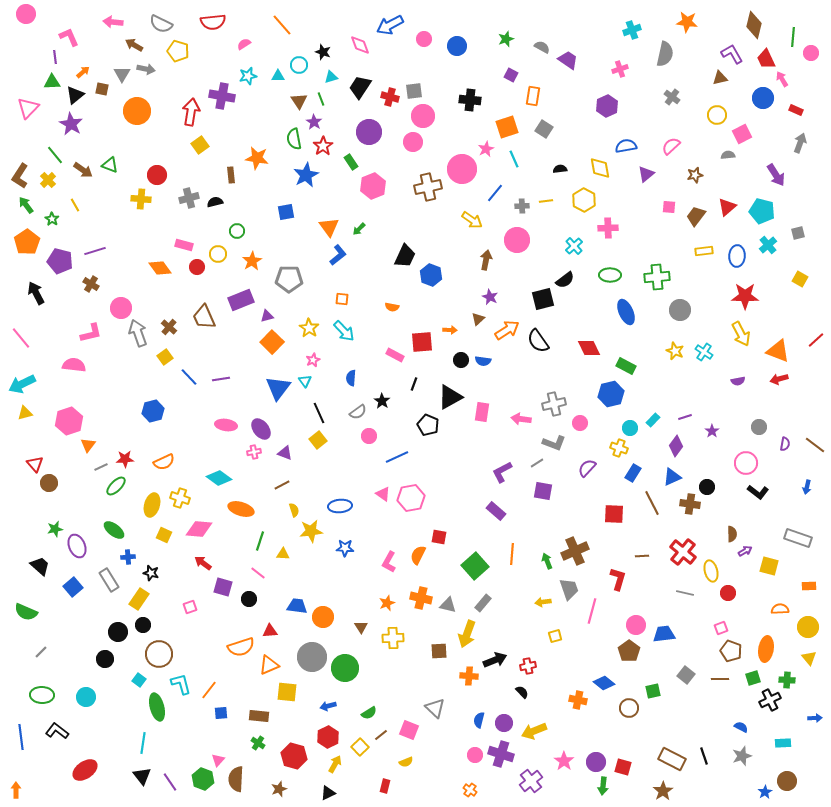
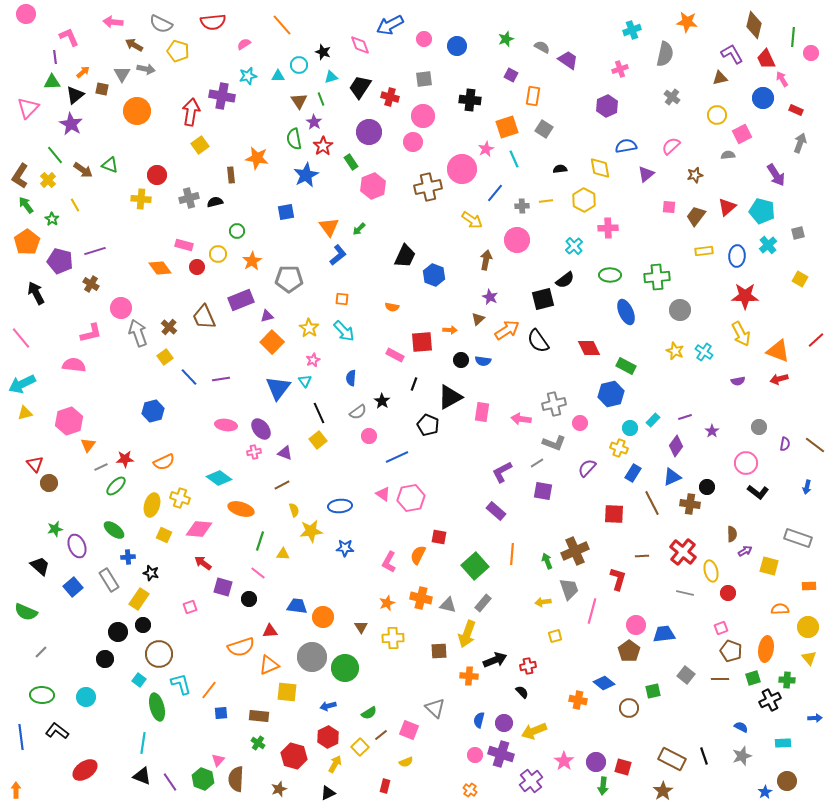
gray square at (414, 91): moved 10 px right, 12 px up
blue hexagon at (431, 275): moved 3 px right
black triangle at (142, 776): rotated 30 degrees counterclockwise
